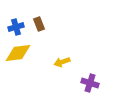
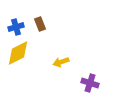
brown rectangle: moved 1 px right
yellow diamond: rotated 20 degrees counterclockwise
yellow arrow: moved 1 px left
